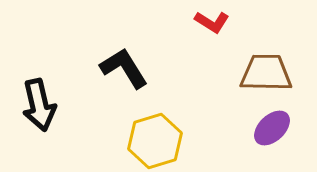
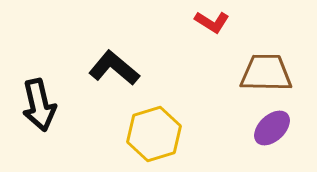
black L-shape: moved 10 px left; rotated 18 degrees counterclockwise
yellow hexagon: moved 1 px left, 7 px up
